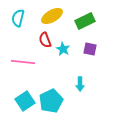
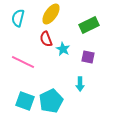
yellow ellipse: moved 1 px left, 2 px up; rotated 25 degrees counterclockwise
green rectangle: moved 4 px right, 4 px down
red semicircle: moved 1 px right, 1 px up
purple square: moved 2 px left, 8 px down
pink line: rotated 20 degrees clockwise
cyan square: rotated 36 degrees counterclockwise
